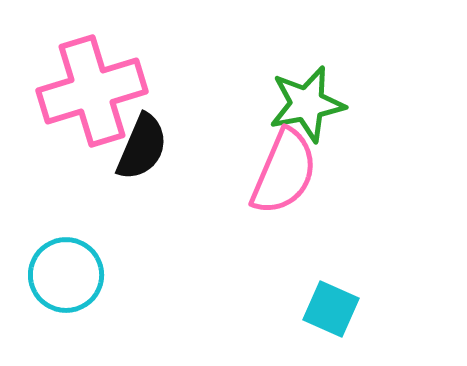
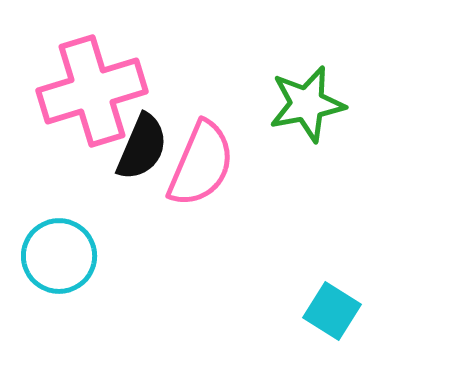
pink semicircle: moved 83 px left, 8 px up
cyan circle: moved 7 px left, 19 px up
cyan square: moved 1 px right, 2 px down; rotated 8 degrees clockwise
